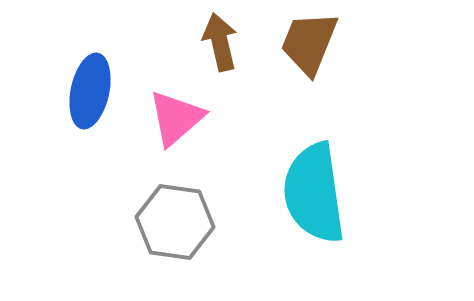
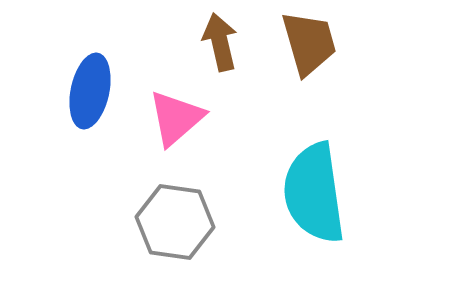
brown trapezoid: rotated 142 degrees clockwise
